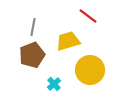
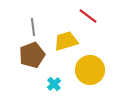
gray line: rotated 18 degrees counterclockwise
yellow trapezoid: moved 2 px left
